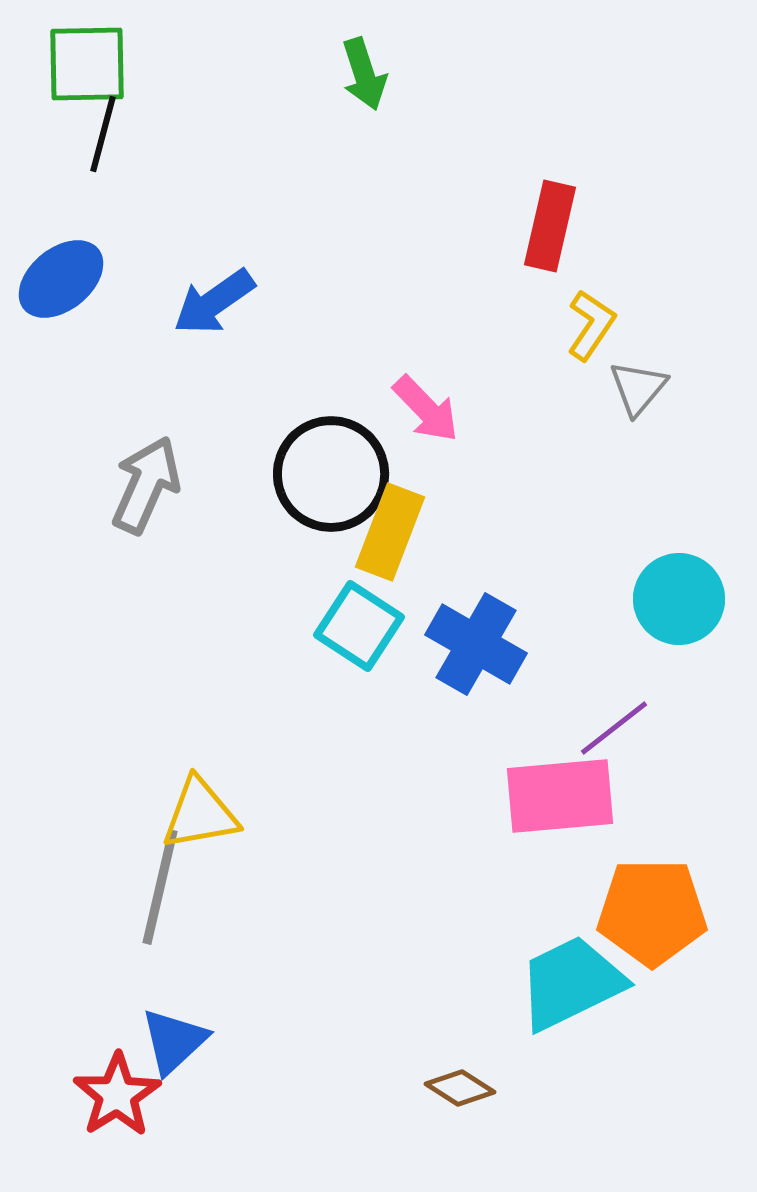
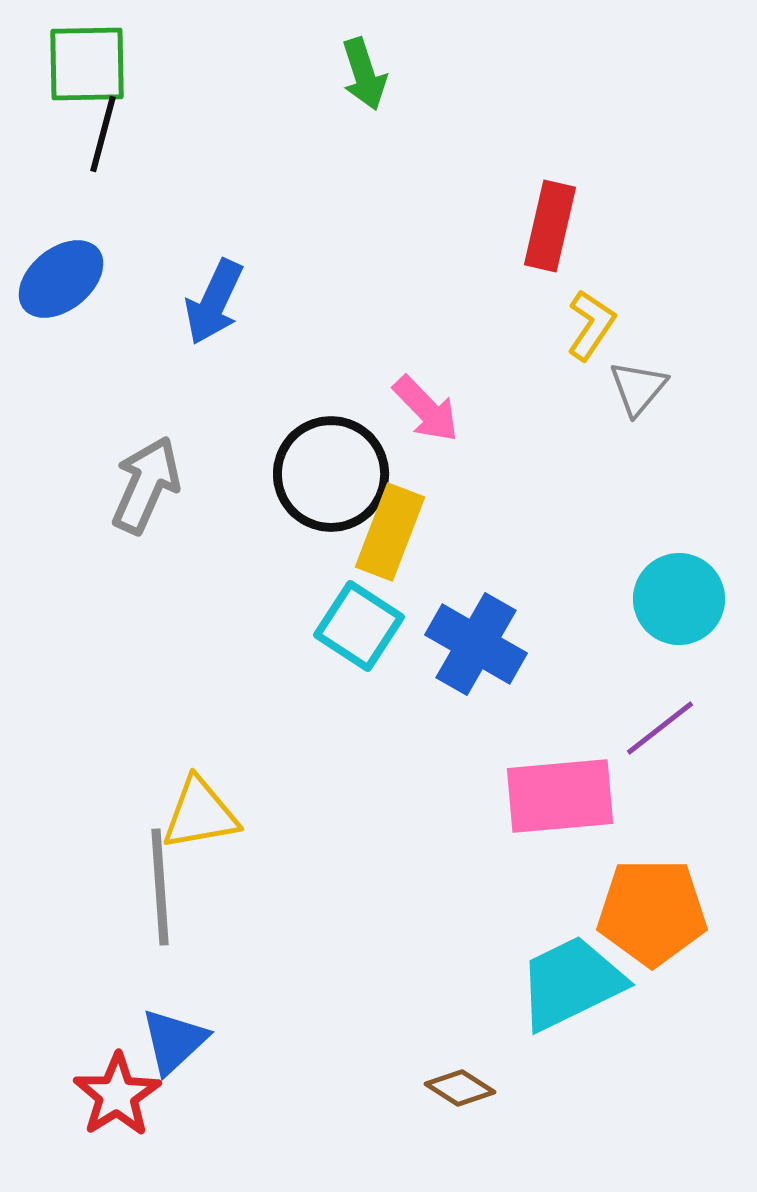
blue arrow: rotated 30 degrees counterclockwise
purple line: moved 46 px right
gray line: rotated 17 degrees counterclockwise
